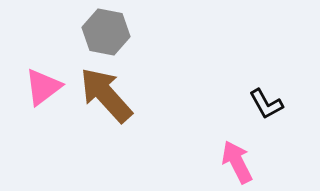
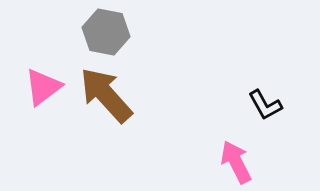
black L-shape: moved 1 px left, 1 px down
pink arrow: moved 1 px left
